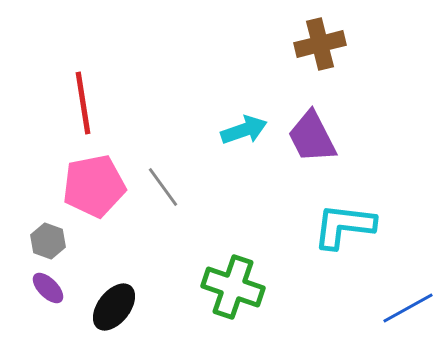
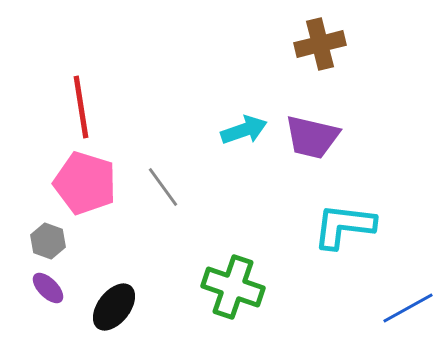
red line: moved 2 px left, 4 px down
purple trapezoid: rotated 50 degrees counterclockwise
pink pentagon: moved 9 px left, 3 px up; rotated 28 degrees clockwise
